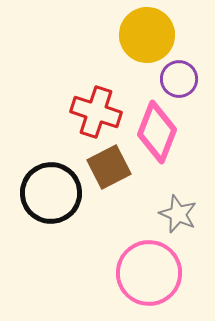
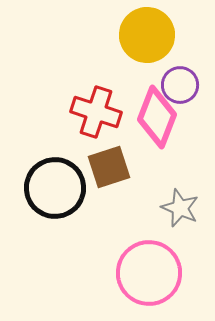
purple circle: moved 1 px right, 6 px down
pink diamond: moved 15 px up
brown square: rotated 9 degrees clockwise
black circle: moved 4 px right, 5 px up
gray star: moved 2 px right, 6 px up
